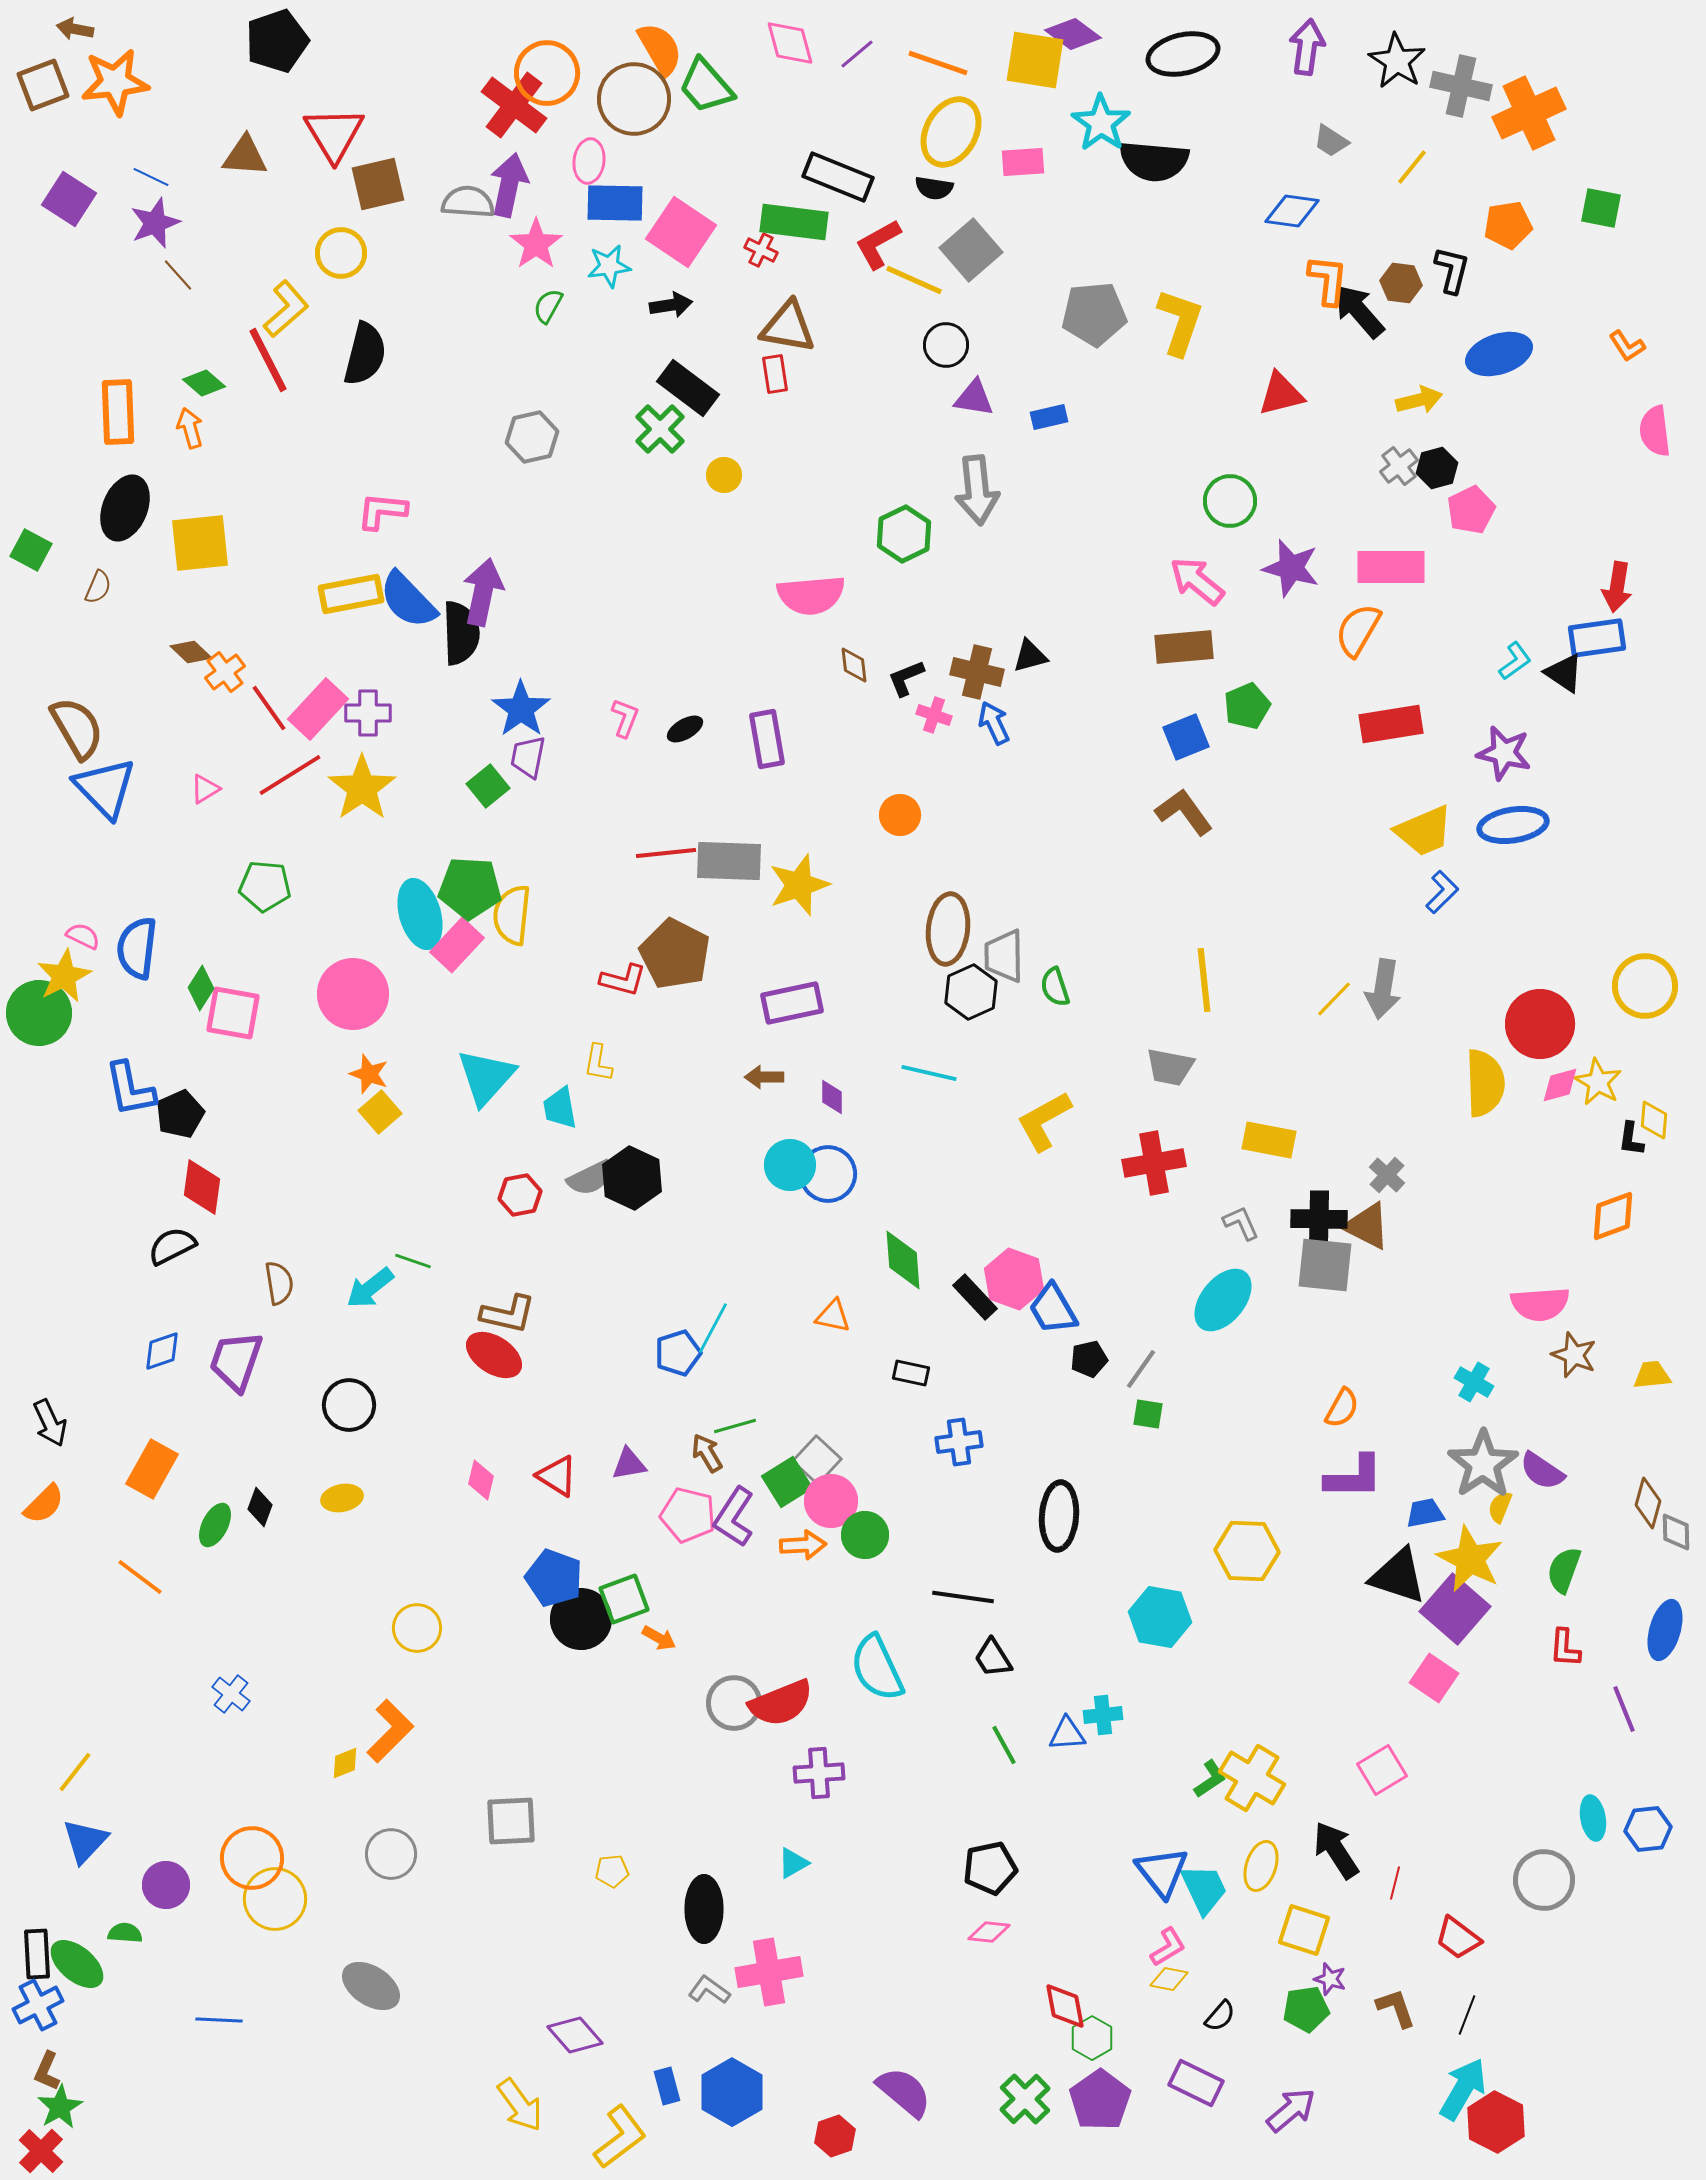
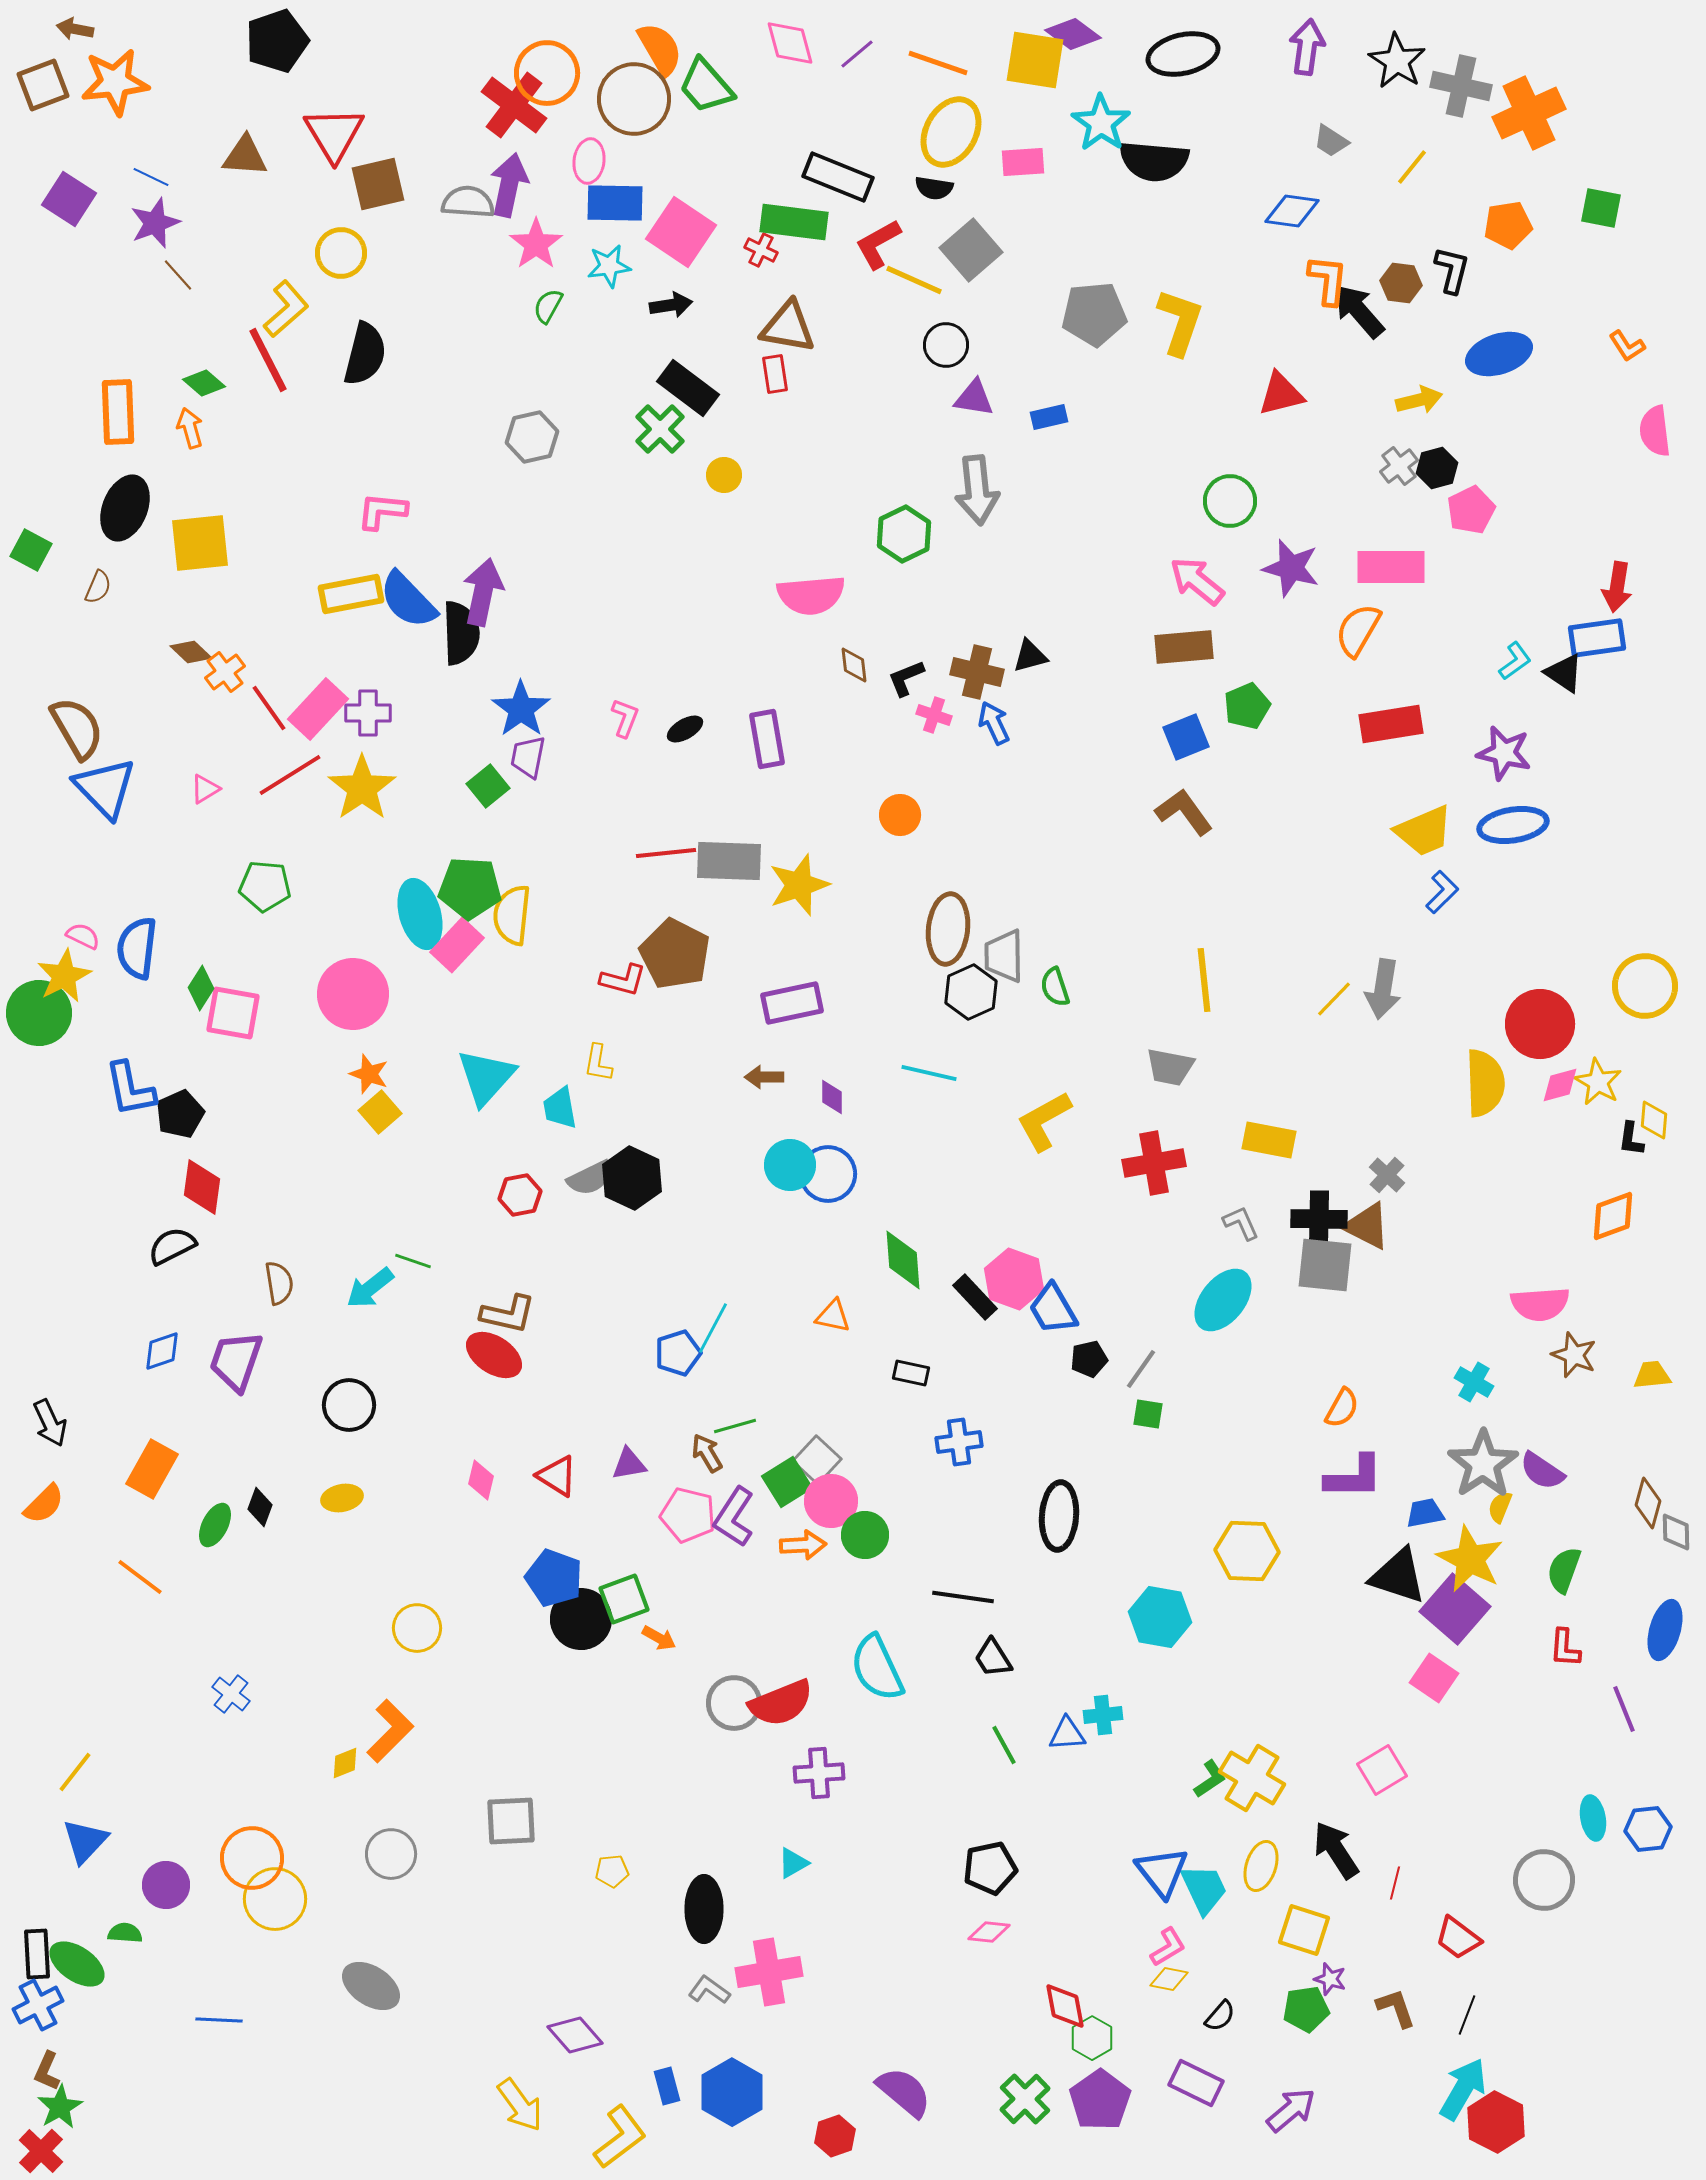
green ellipse at (77, 1964): rotated 6 degrees counterclockwise
